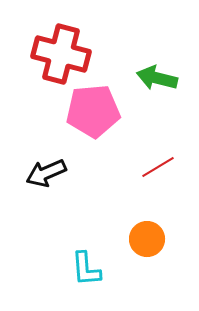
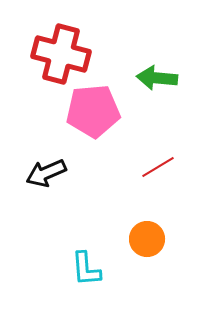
green arrow: rotated 9 degrees counterclockwise
